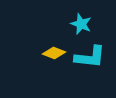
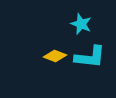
yellow diamond: moved 1 px right, 3 px down
